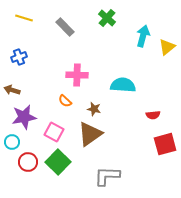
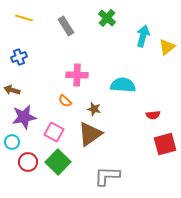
gray rectangle: moved 1 px right, 1 px up; rotated 12 degrees clockwise
